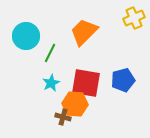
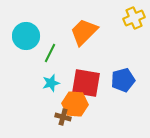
cyan star: rotated 12 degrees clockwise
